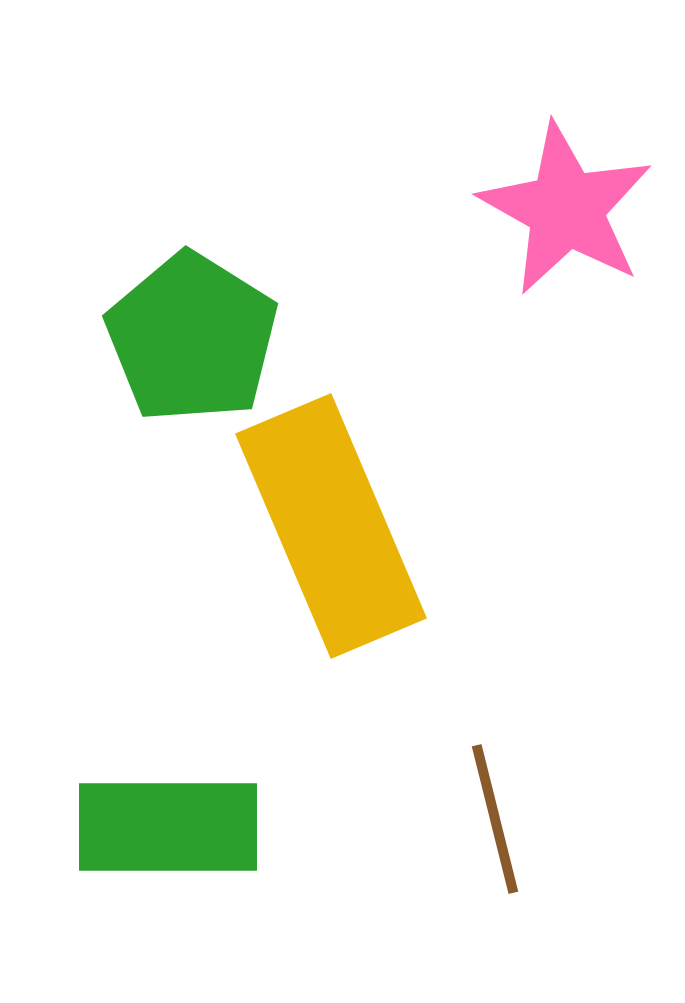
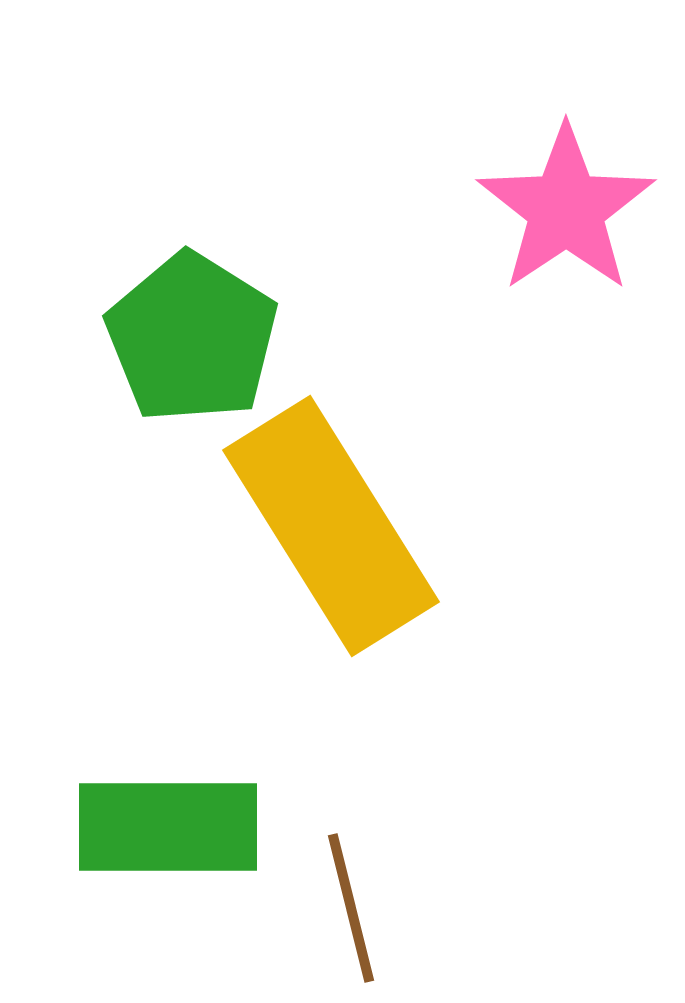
pink star: rotated 9 degrees clockwise
yellow rectangle: rotated 9 degrees counterclockwise
brown line: moved 144 px left, 89 px down
